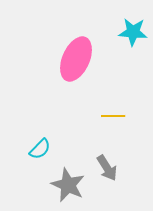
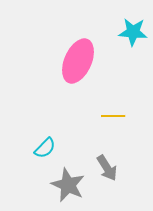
pink ellipse: moved 2 px right, 2 px down
cyan semicircle: moved 5 px right, 1 px up
